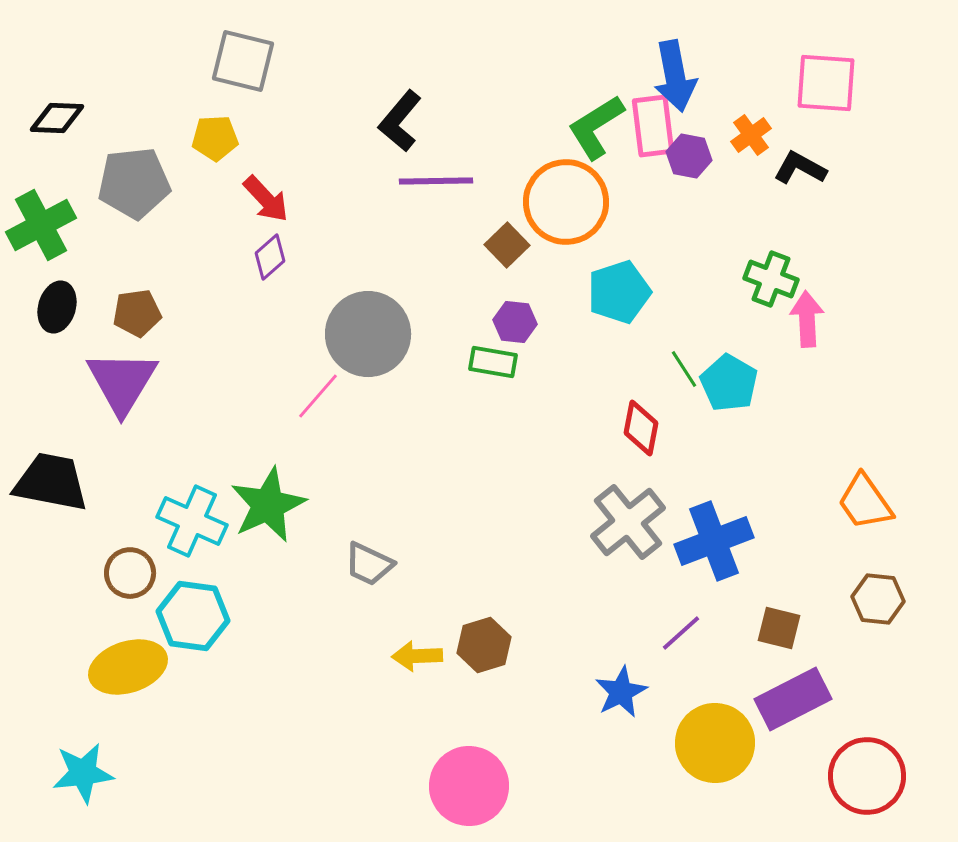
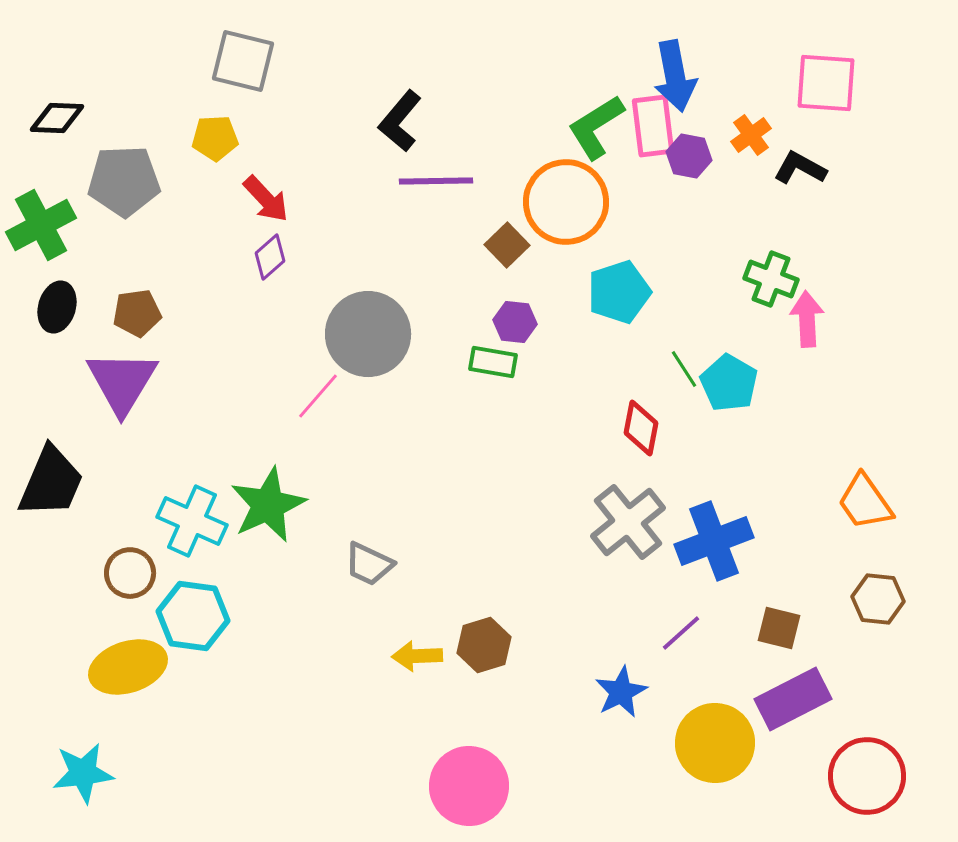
gray pentagon at (134, 183): moved 10 px left, 2 px up; rotated 4 degrees clockwise
black trapezoid at (51, 482): rotated 102 degrees clockwise
